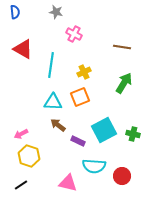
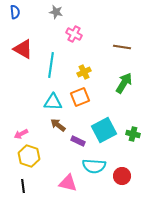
black line: moved 2 px right, 1 px down; rotated 64 degrees counterclockwise
